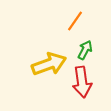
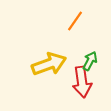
green arrow: moved 5 px right, 11 px down
